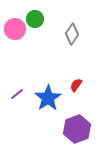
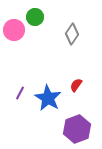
green circle: moved 2 px up
pink circle: moved 1 px left, 1 px down
purple line: moved 3 px right, 1 px up; rotated 24 degrees counterclockwise
blue star: rotated 8 degrees counterclockwise
